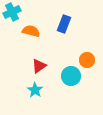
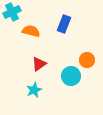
red triangle: moved 2 px up
cyan star: moved 1 px left; rotated 14 degrees clockwise
